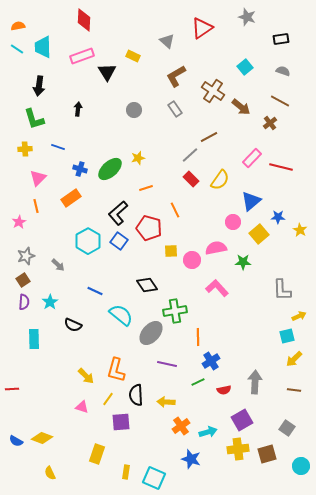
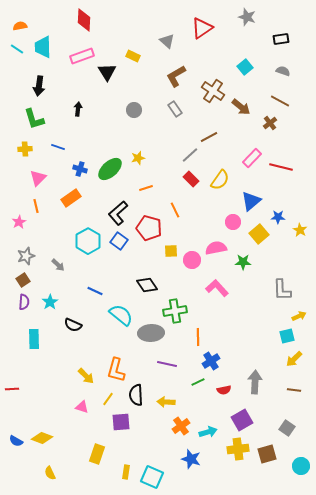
orange semicircle at (18, 26): moved 2 px right
gray ellipse at (151, 333): rotated 45 degrees clockwise
cyan square at (154, 478): moved 2 px left, 1 px up
